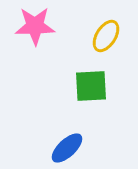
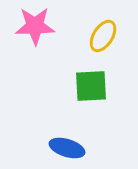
yellow ellipse: moved 3 px left
blue ellipse: rotated 60 degrees clockwise
